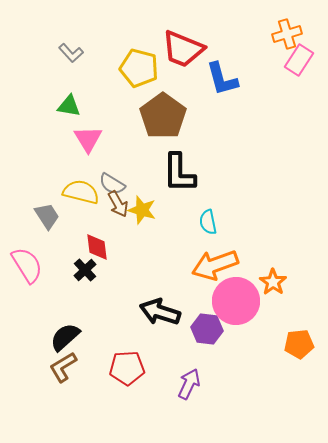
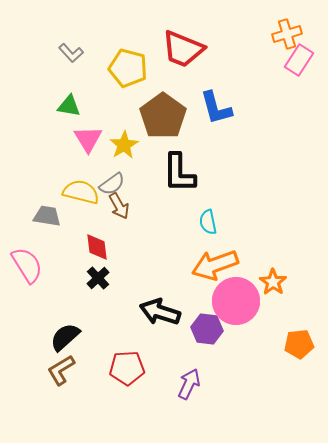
yellow pentagon: moved 11 px left
blue L-shape: moved 6 px left, 29 px down
gray semicircle: rotated 68 degrees counterclockwise
brown arrow: moved 1 px right, 2 px down
yellow star: moved 18 px left, 65 px up; rotated 24 degrees clockwise
gray trapezoid: rotated 48 degrees counterclockwise
black cross: moved 13 px right, 8 px down
brown L-shape: moved 2 px left, 3 px down
